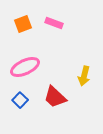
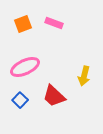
red trapezoid: moved 1 px left, 1 px up
